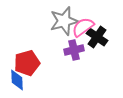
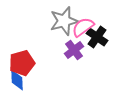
purple cross: rotated 24 degrees counterclockwise
red pentagon: moved 5 px left
